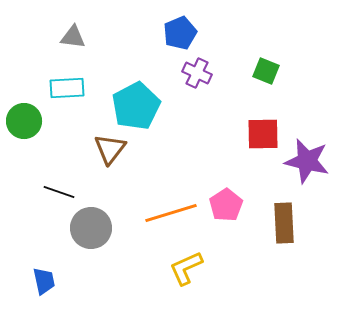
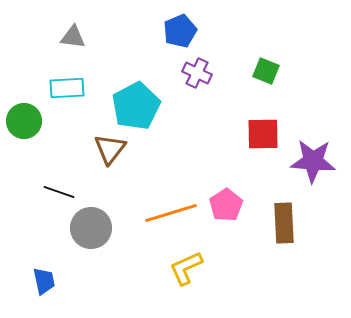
blue pentagon: moved 2 px up
purple star: moved 6 px right; rotated 9 degrees counterclockwise
